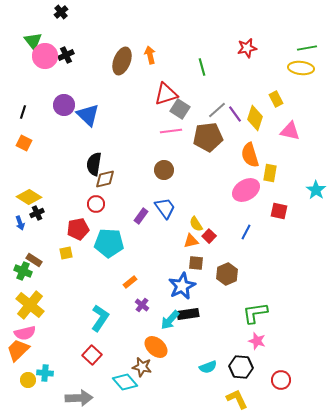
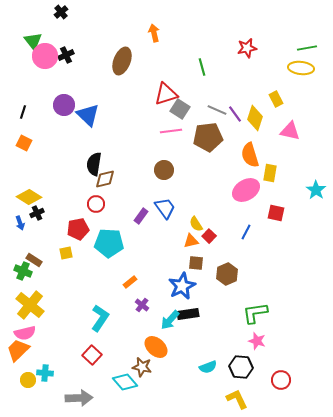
orange arrow at (150, 55): moved 4 px right, 22 px up
gray line at (217, 110): rotated 66 degrees clockwise
red square at (279, 211): moved 3 px left, 2 px down
